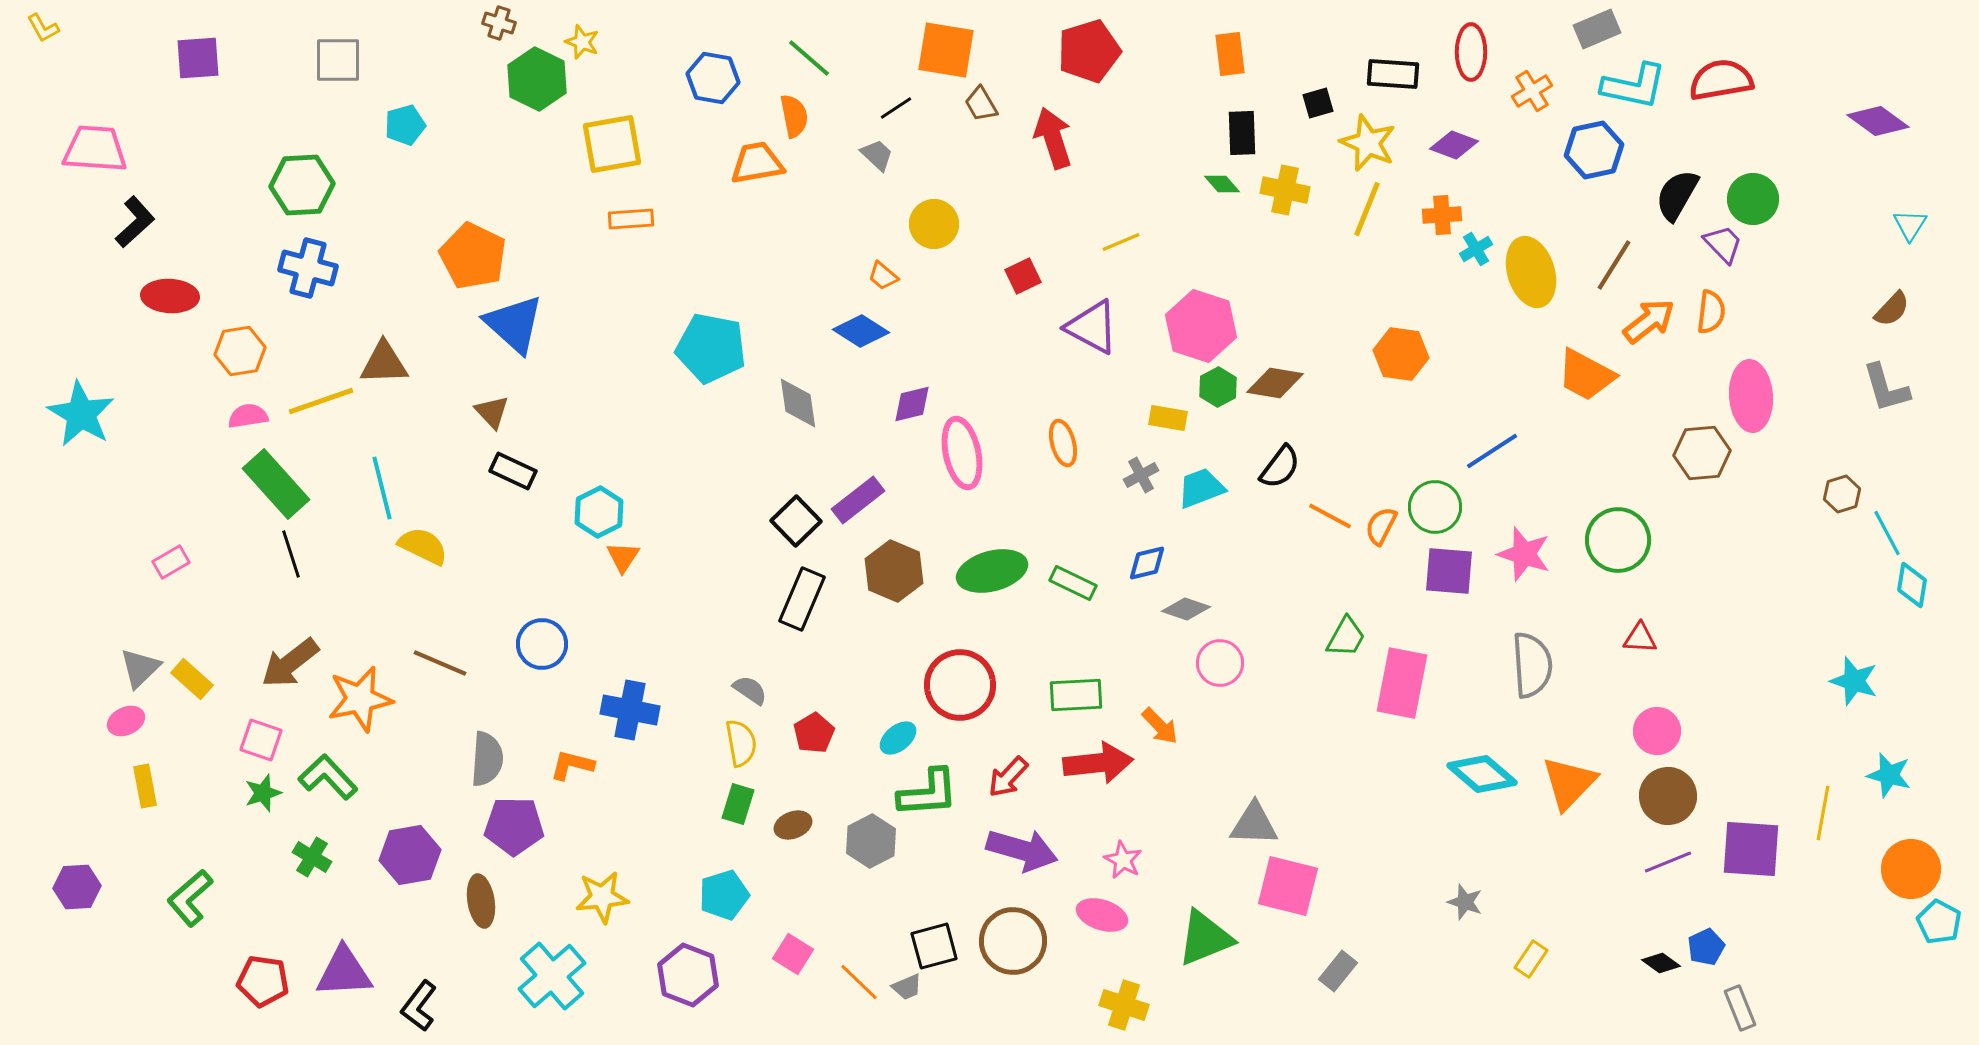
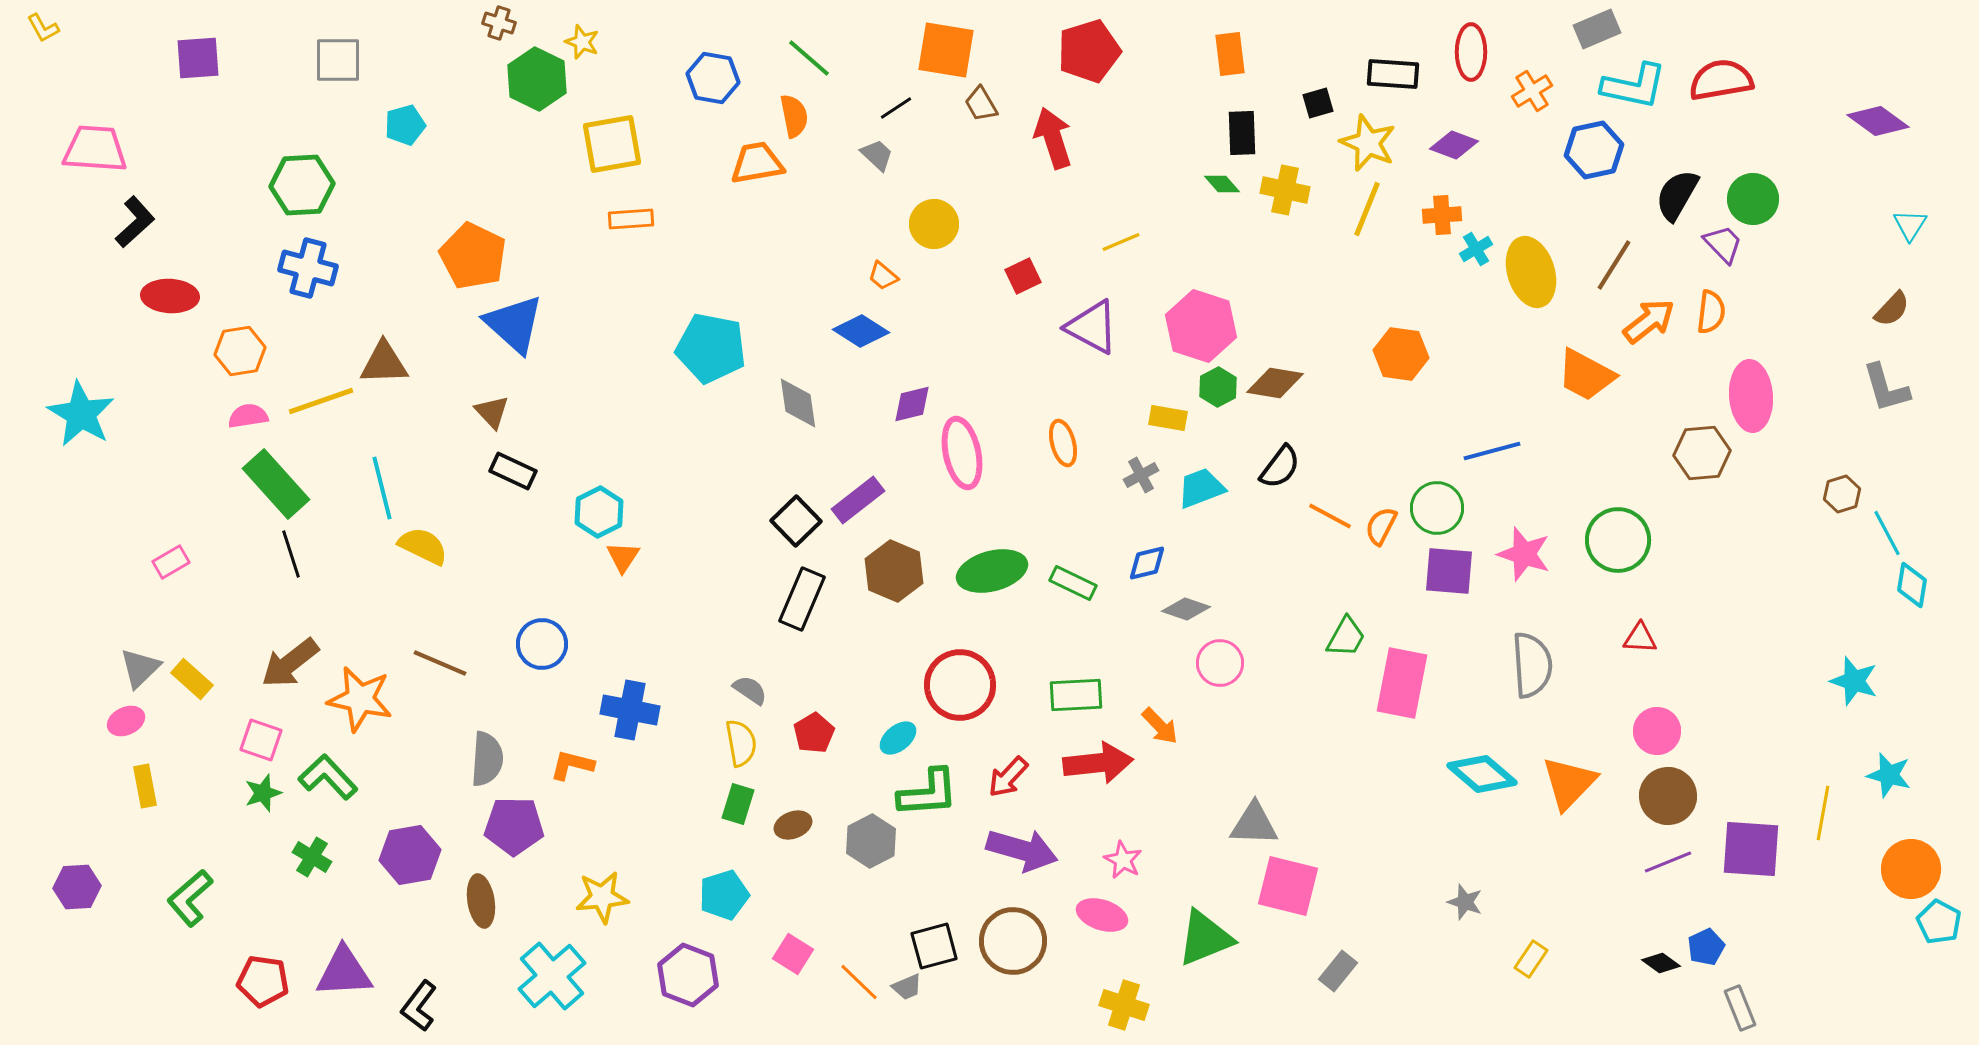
blue line at (1492, 451): rotated 18 degrees clockwise
green circle at (1435, 507): moved 2 px right, 1 px down
orange star at (360, 699): rotated 24 degrees clockwise
